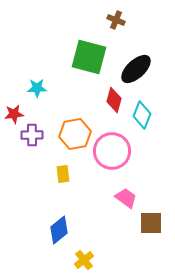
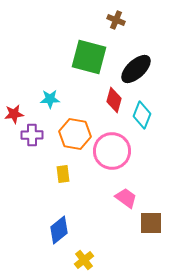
cyan star: moved 13 px right, 11 px down
orange hexagon: rotated 20 degrees clockwise
